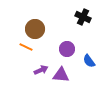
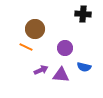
black cross: moved 3 px up; rotated 21 degrees counterclockwise
purple circle: moved 2 px left, 1 px up
blue semicircle: moved 5 px left, 6 px down; rotated 40 degrees counterclockwise
